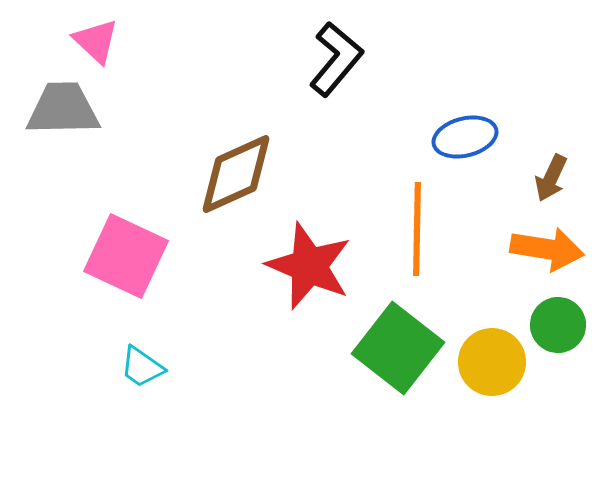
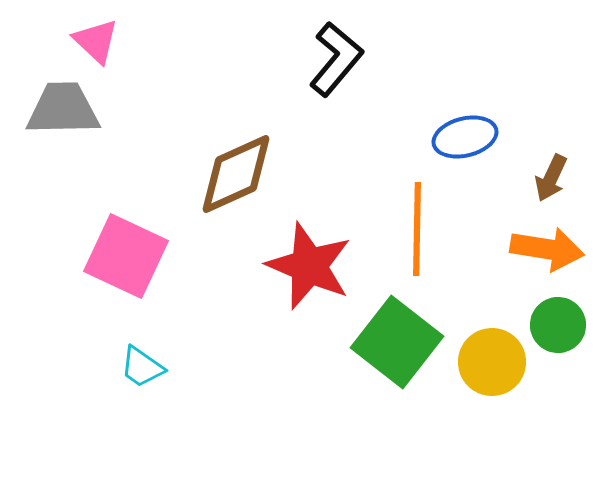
green square: moved 1 px left, 6 px up
